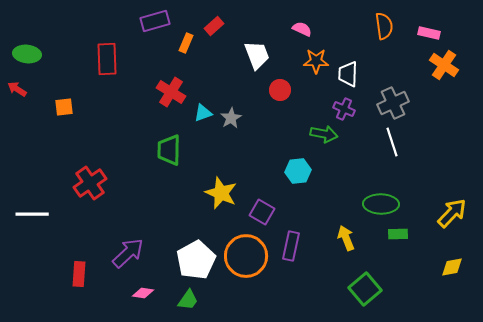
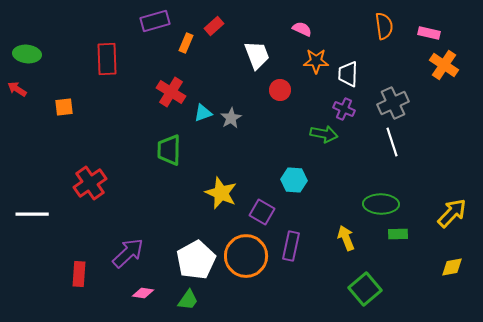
cyan hexagon at (298, 171): moved 4 px left, 9 px down; rotated 10 degrees clockwise
